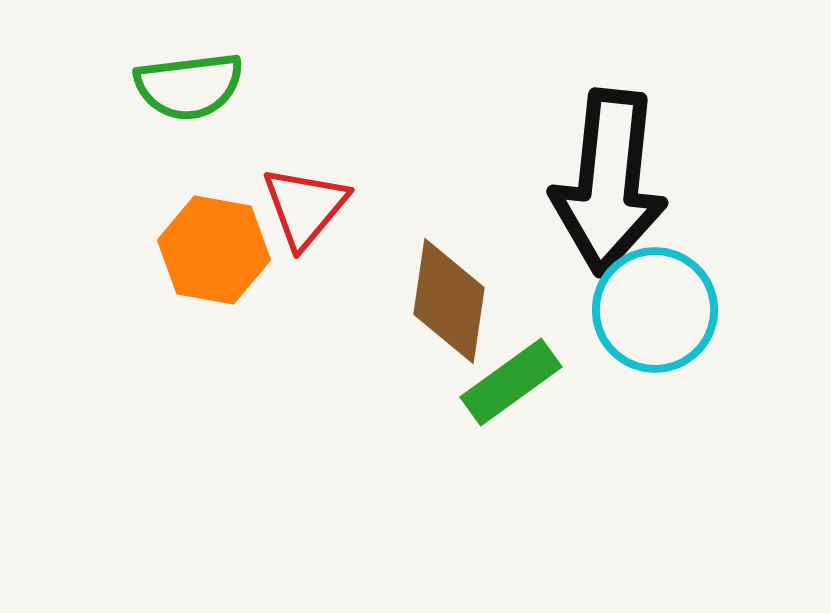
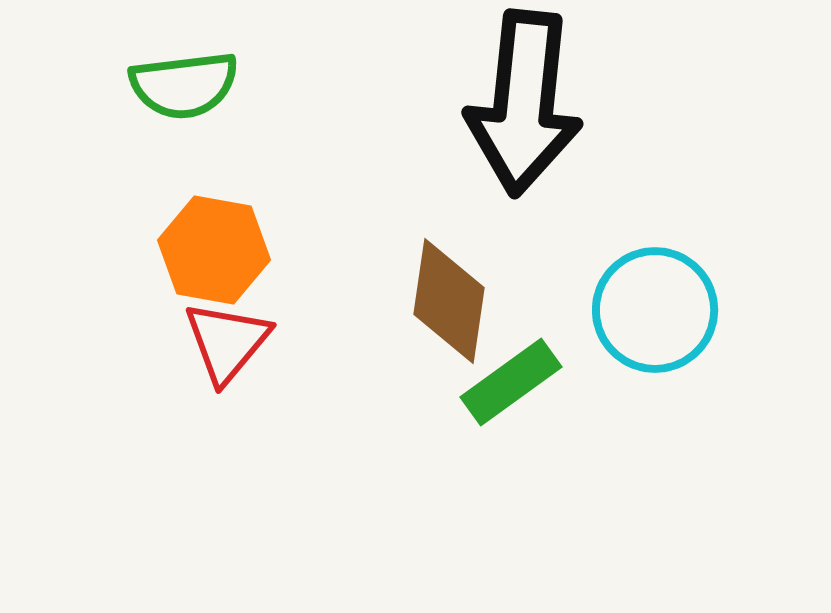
green semicircle: moved 5 px left, 1 px up
black arrow: moved 85 px left, 79 px up
red triangle: moved 78 px left, 135 px down
